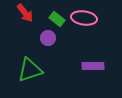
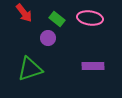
red arrow: moved 1 px left
pink ellipse: moved 6 px right
green triangle: moved 1 px up
